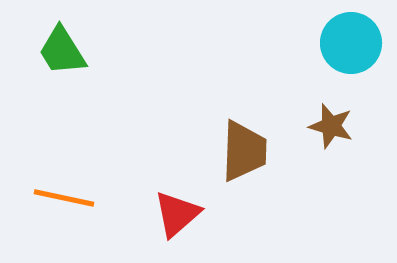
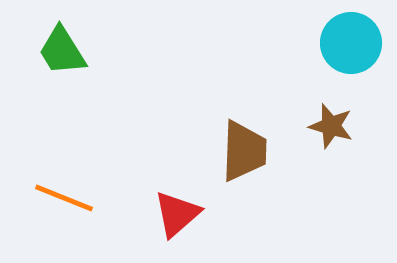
orange line: rotated 10 degrees clockwise
